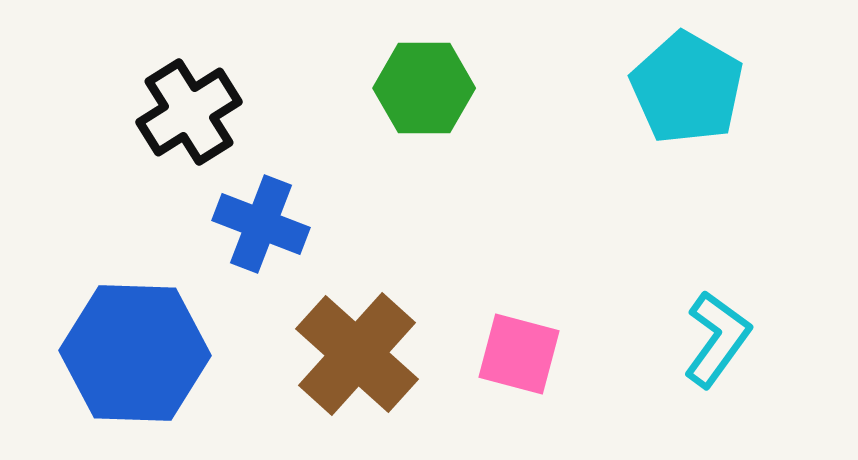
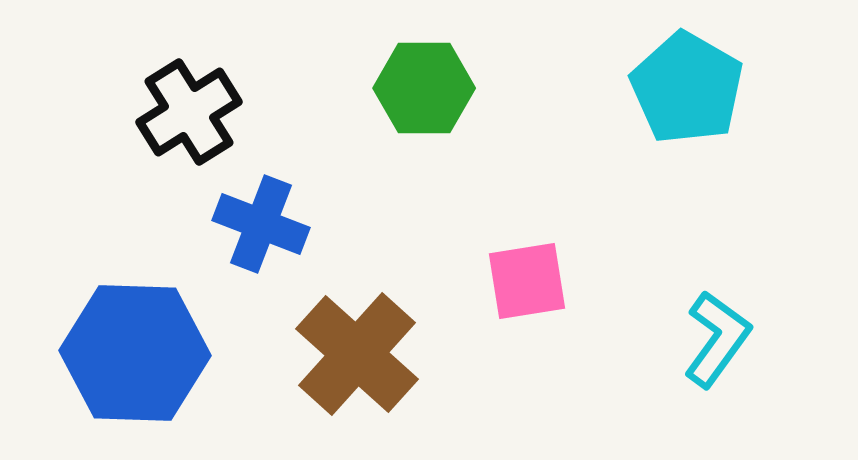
pink square: moved 8 px right, 73 px up; rotated 24 degrees counterclockwise
